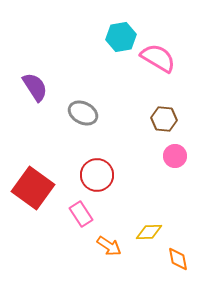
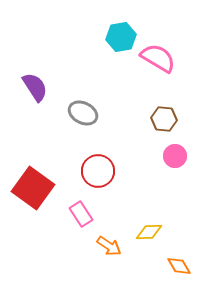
red circle: moved 1 px right, 4 px up
orange diamond: moved 1 px right, 7 px down; rotated 20 degrees counterclockwise
